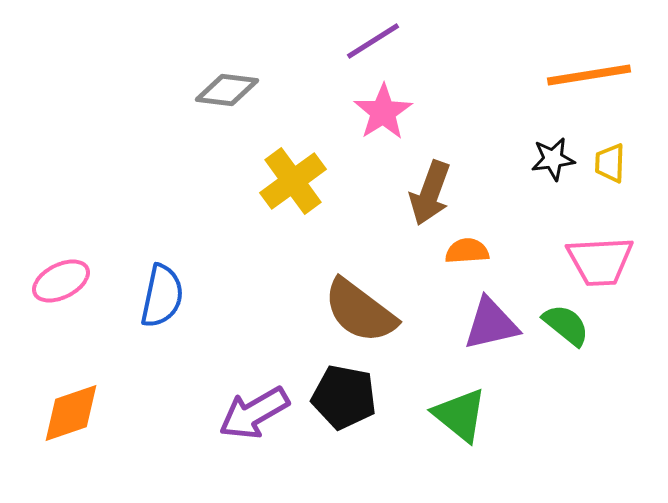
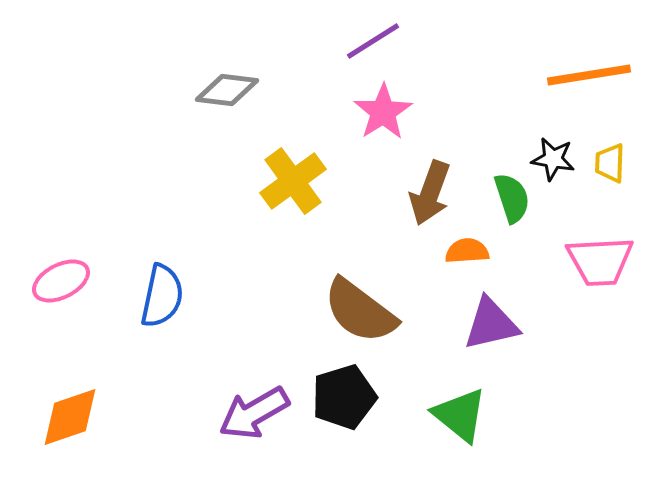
black star: rotated 18 degrees clockwise
green semicircle: moved 54 px left, 127 px up; rotated 33 degrees clockwise
black pentagon: rotated 28 degrees counterclockwise
orange diamond: moved 1 px left, 4 px down
